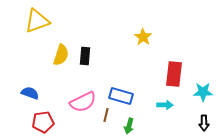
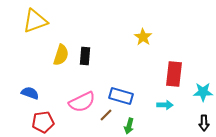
yellow triangle: moved 2 px left
pink semicircle: moved 1 px left
brown line: rotated 32 degrees clockwise
